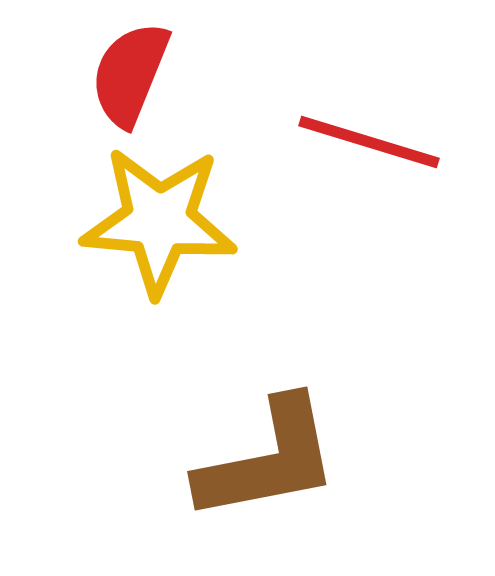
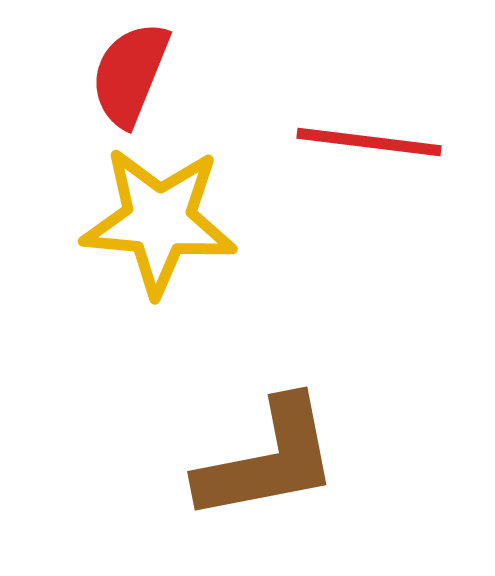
red line: rotated 10 degrees counterclockwise
